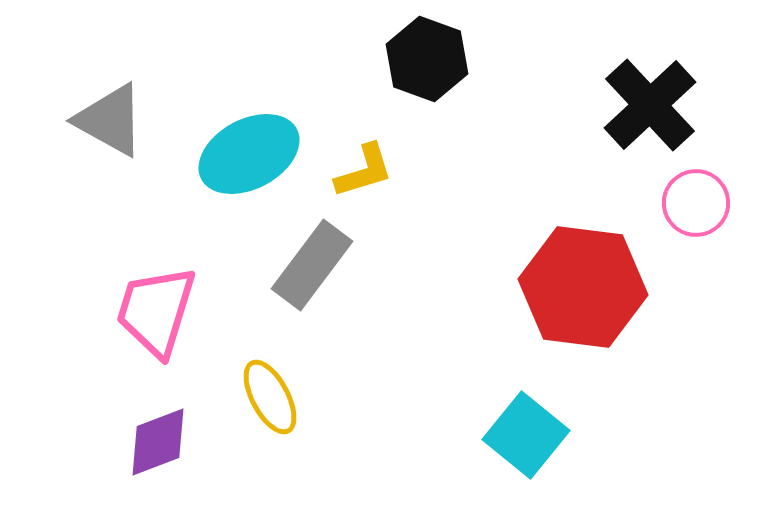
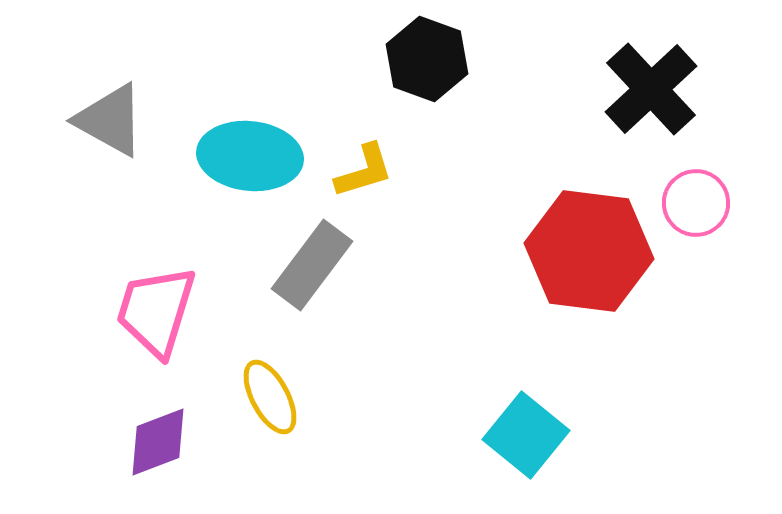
black cross: moved 1 px right, 16 px up
cyan ellipse: moved 1 px right, 2 px down; rotated 34 degrees clockwise
red hexagon: moved 6 px right, 36 px up
